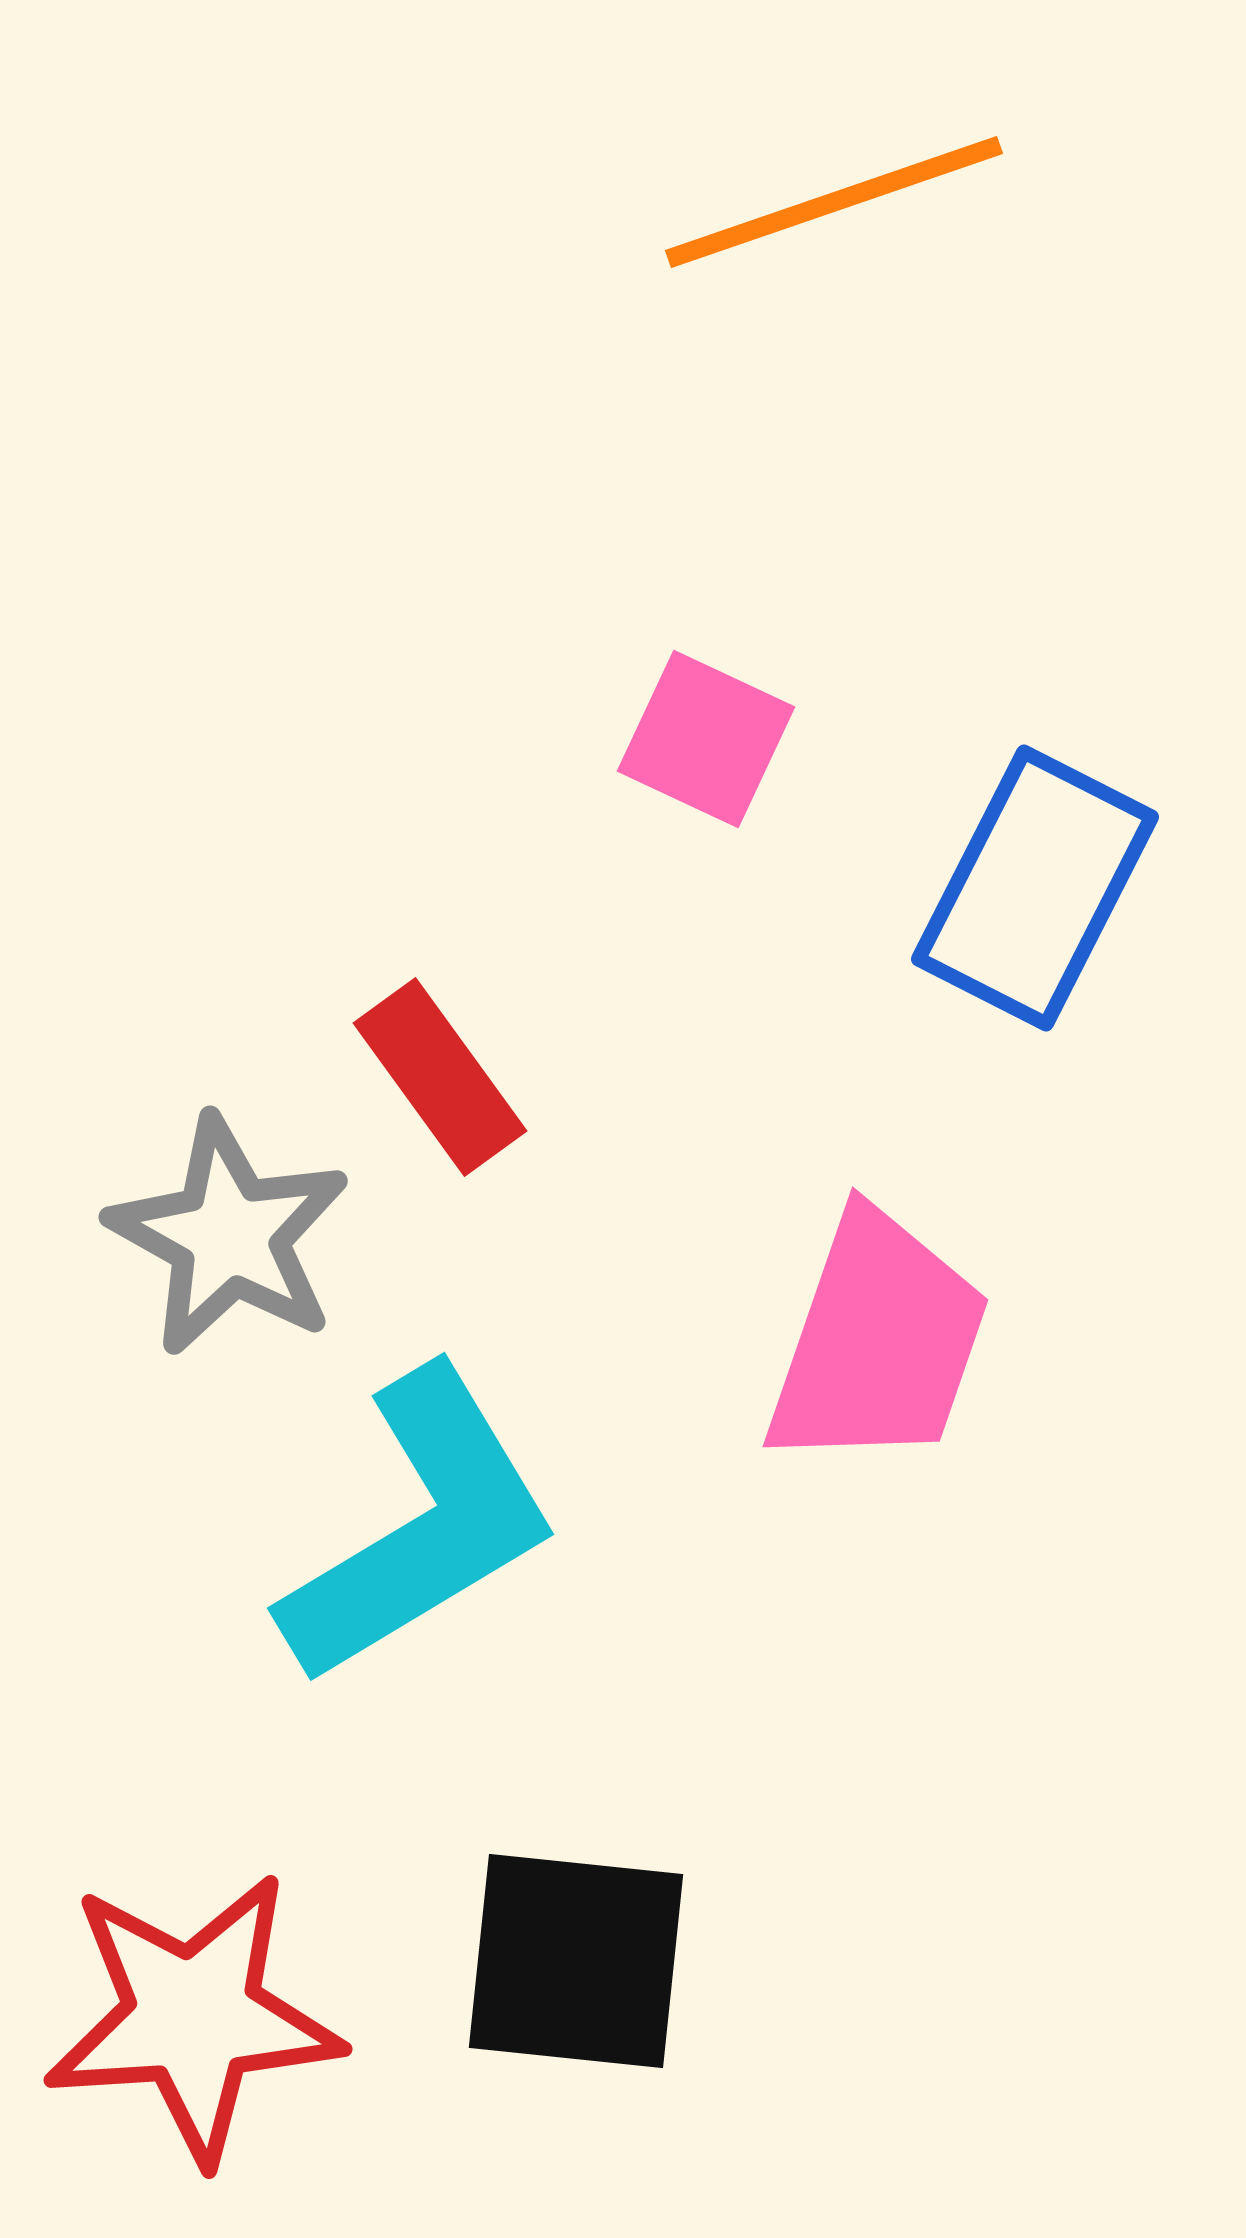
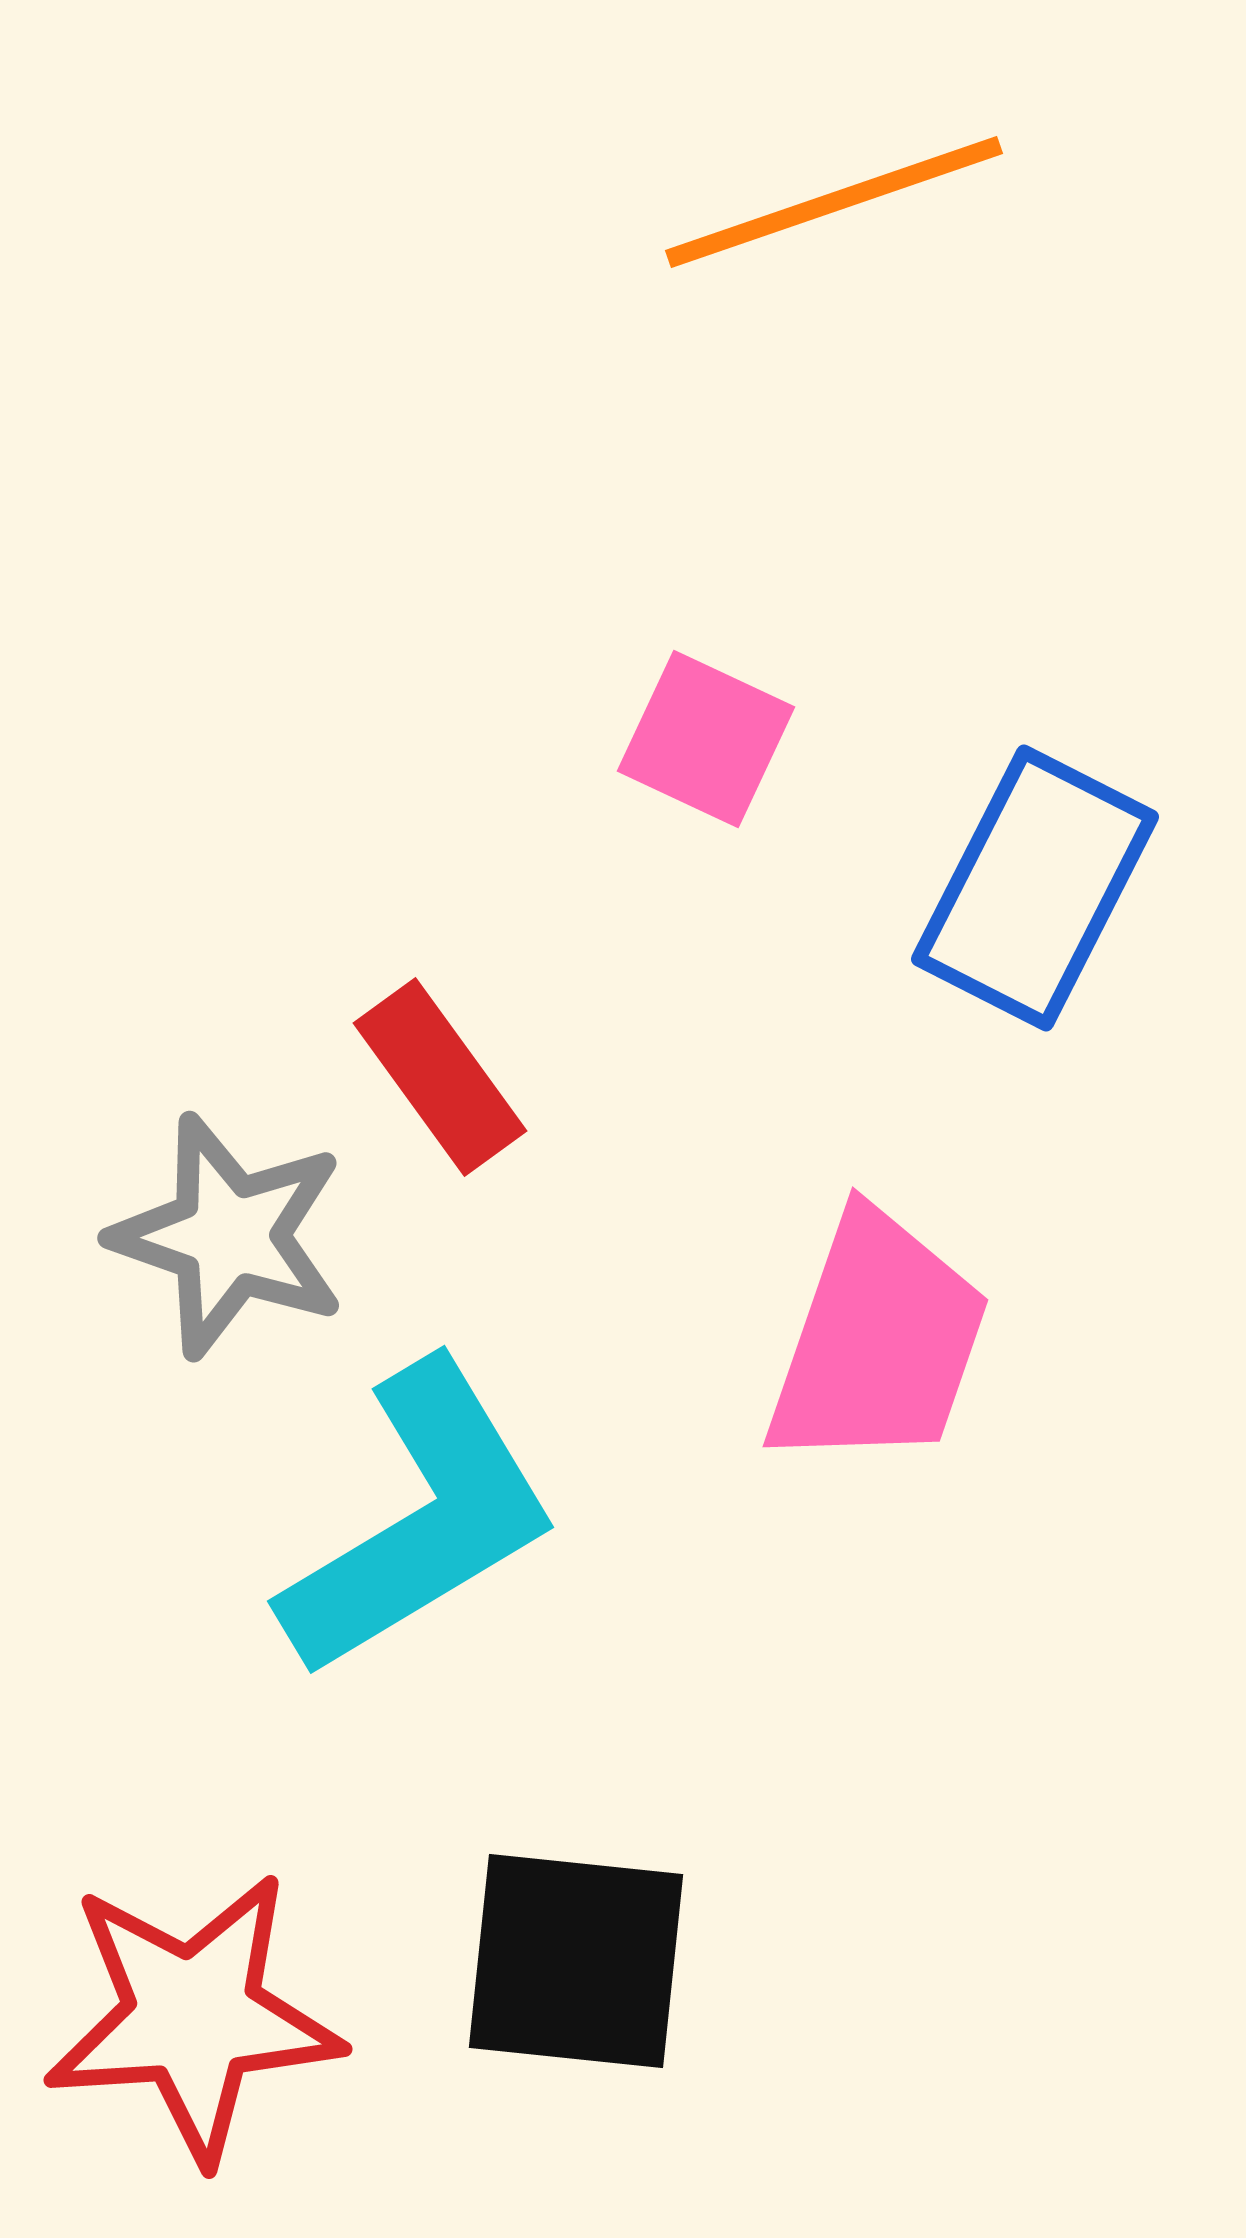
gray star: rotated 10 degrees counterclockwise
cyan L-shape: moved 7 px up
